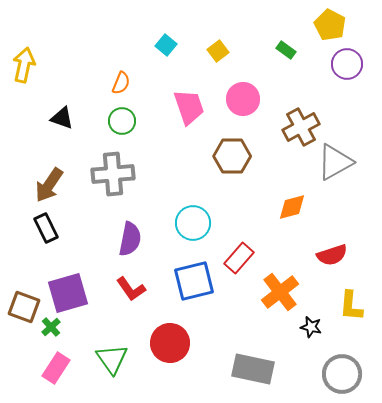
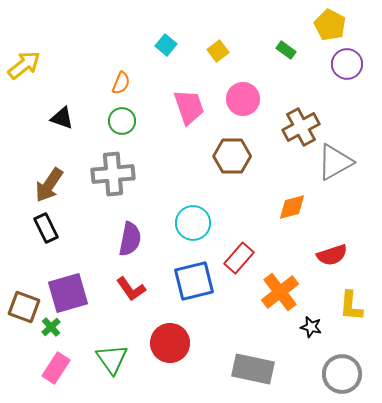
yellow arrow: rotated 40 degrees clockwise
